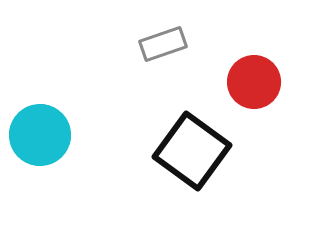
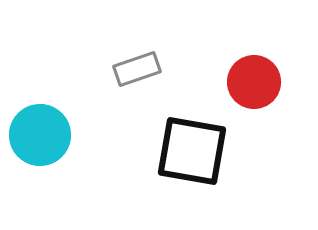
gray rectangle: moved 26 px left, 25 px down
black square: rotated 26 degrees counterclockwise
